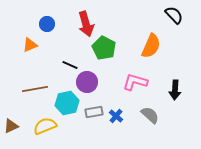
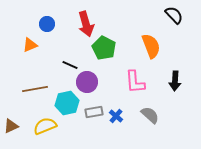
orange semicircle: rotated 45 degrees counterclockwise
pink L-shape: rotated 110 degrees counterclockwise
black arrow: moved 9 px up
